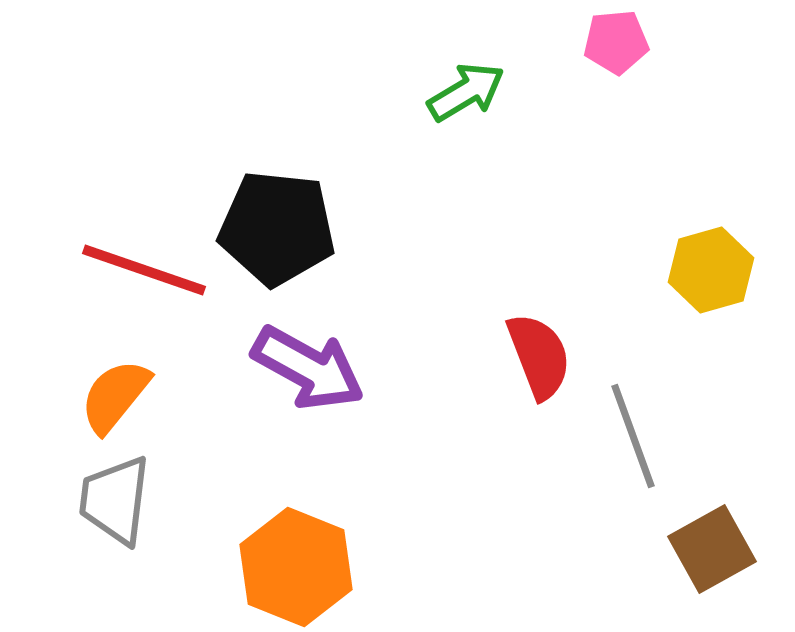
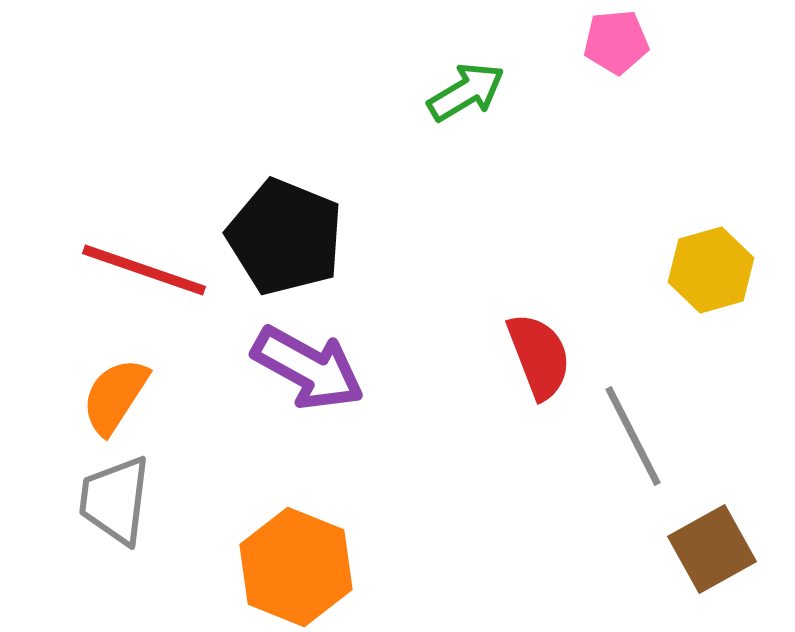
black pentagon: moved 8 px right, 9 px down; rotated 16 degrees clockwise
orange semicircle: rotated 6 degrees counterclockwise
gray line: rotated 7 degrees counterclockwise
